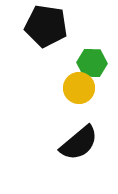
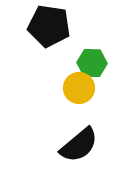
black pentagon: moved 3 px right
black semicircle: moved 2 px down
